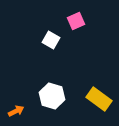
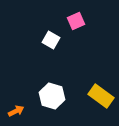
yellow rectangle: moved 2 px right, 3 px up
